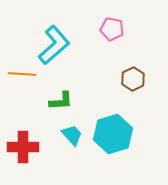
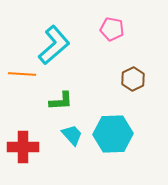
cyan hexagon: rotated 15 degrees clockwise
